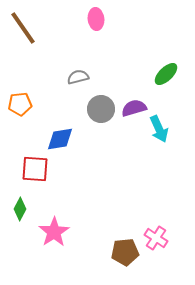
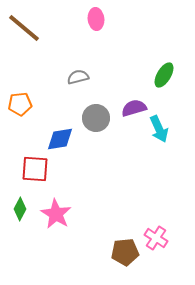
brown line: moved 1 px right; rotated 15 degrees counterclockwise
green ellipse: moved 2 px left, 1 px down; rotated 15 degrees counterclockwise
gray circle: moved 5 px left, 9 px down
pink star: moved 2 px right, 18 px up; rotated 8 degrees counterclockwise
